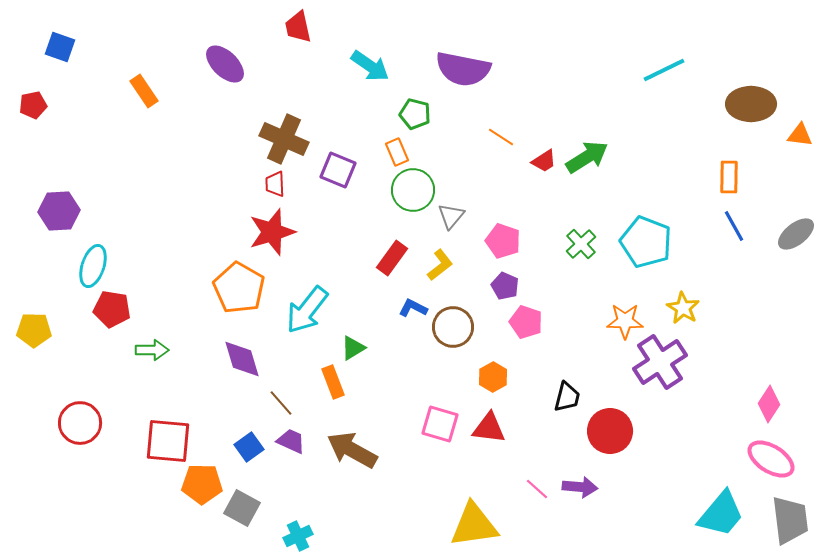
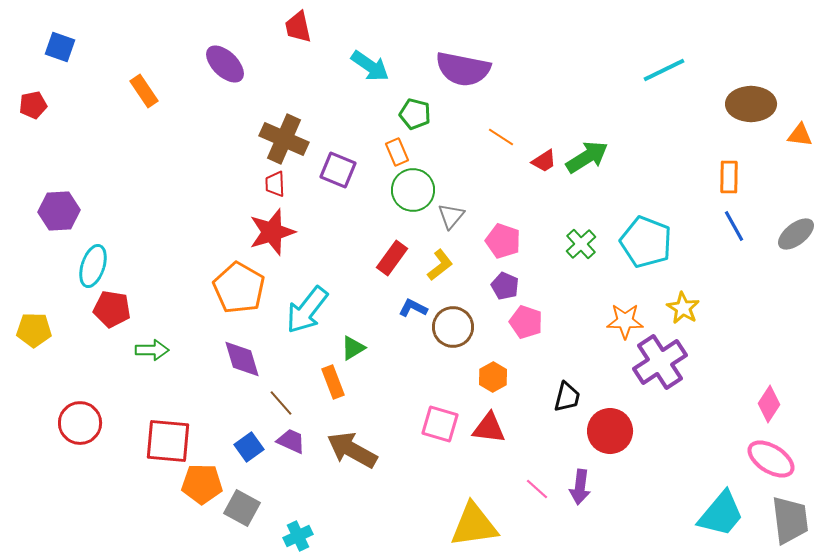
purple arrow at (580, 487): rotated 92 degrees clockwise
